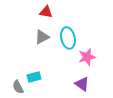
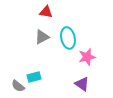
gray semicircle: moved 1 px up; rotated 24 degrees counterclockwise
